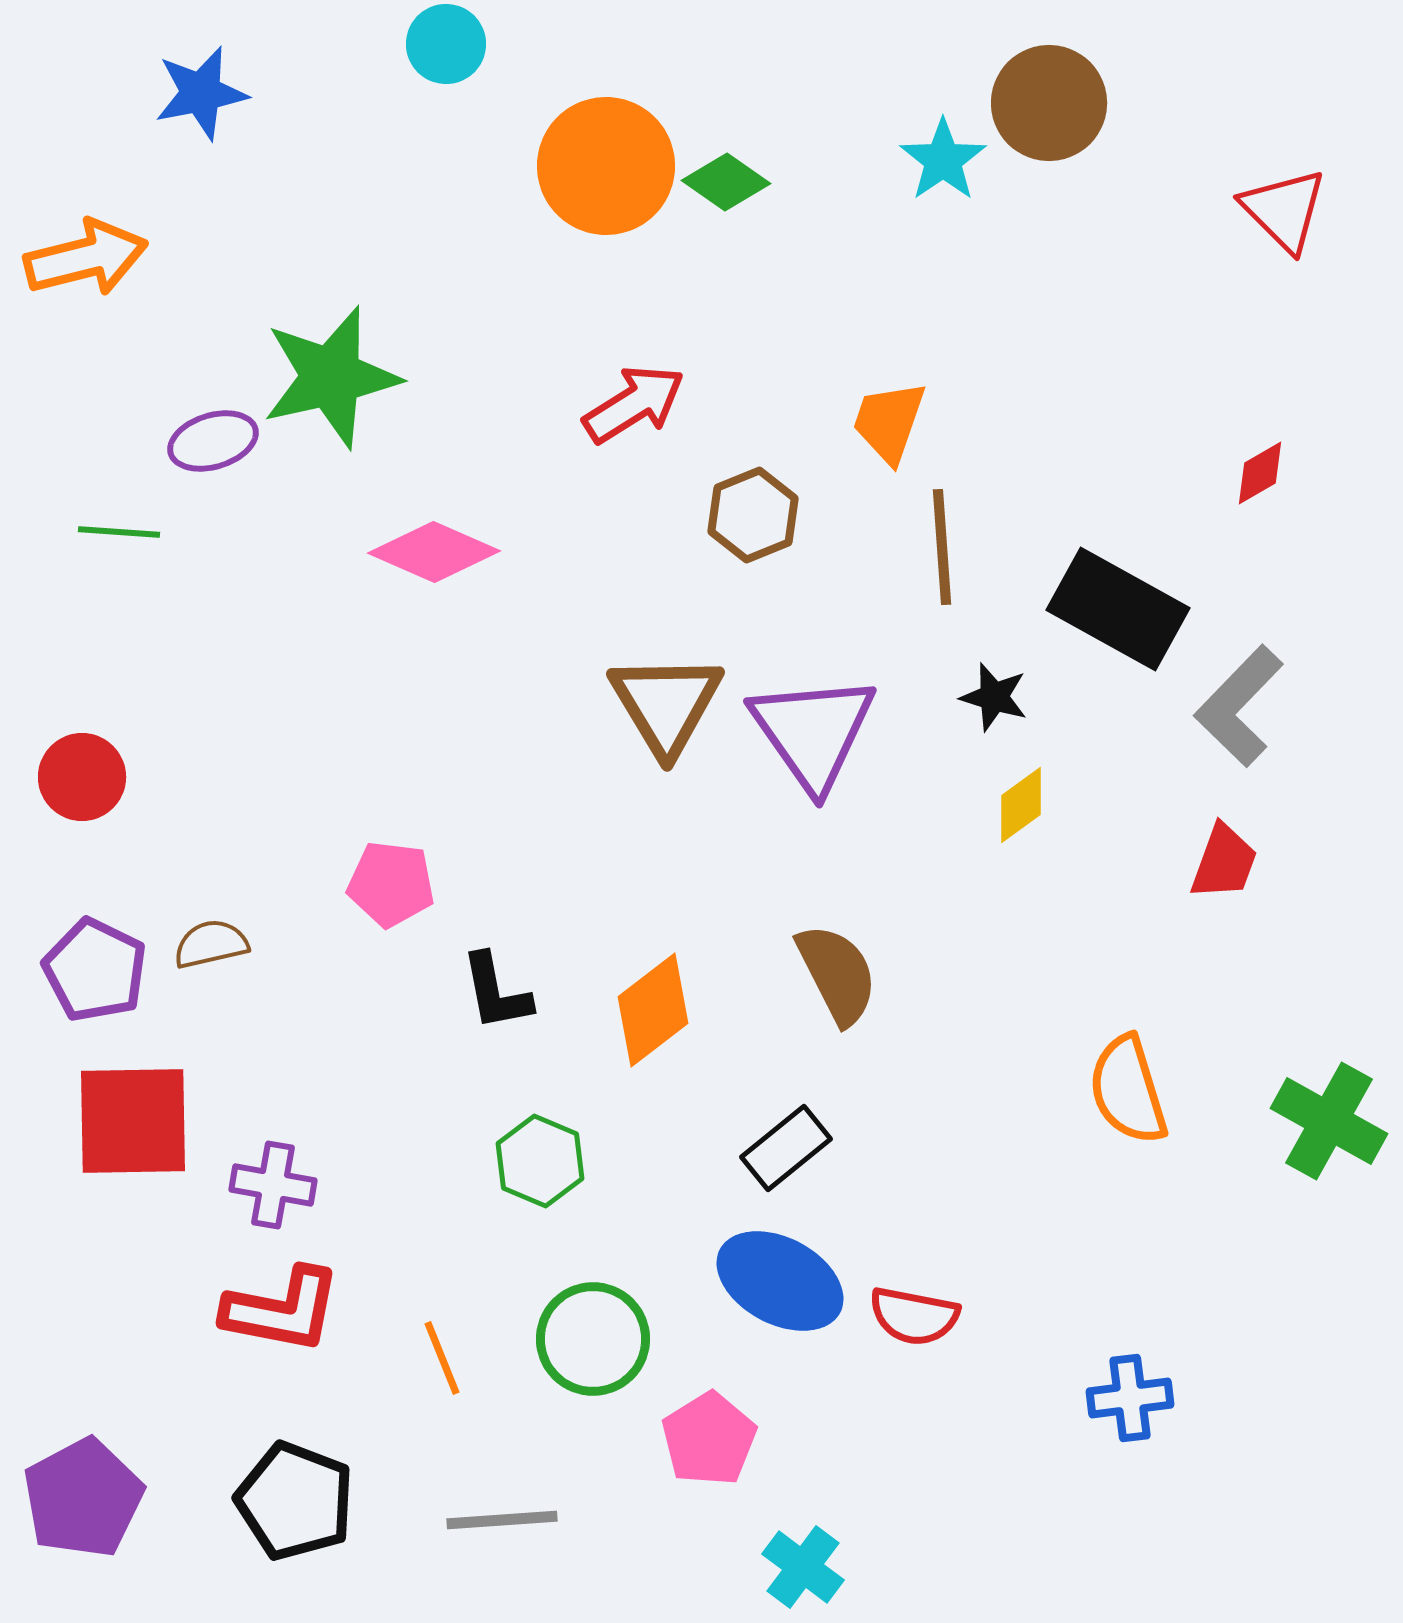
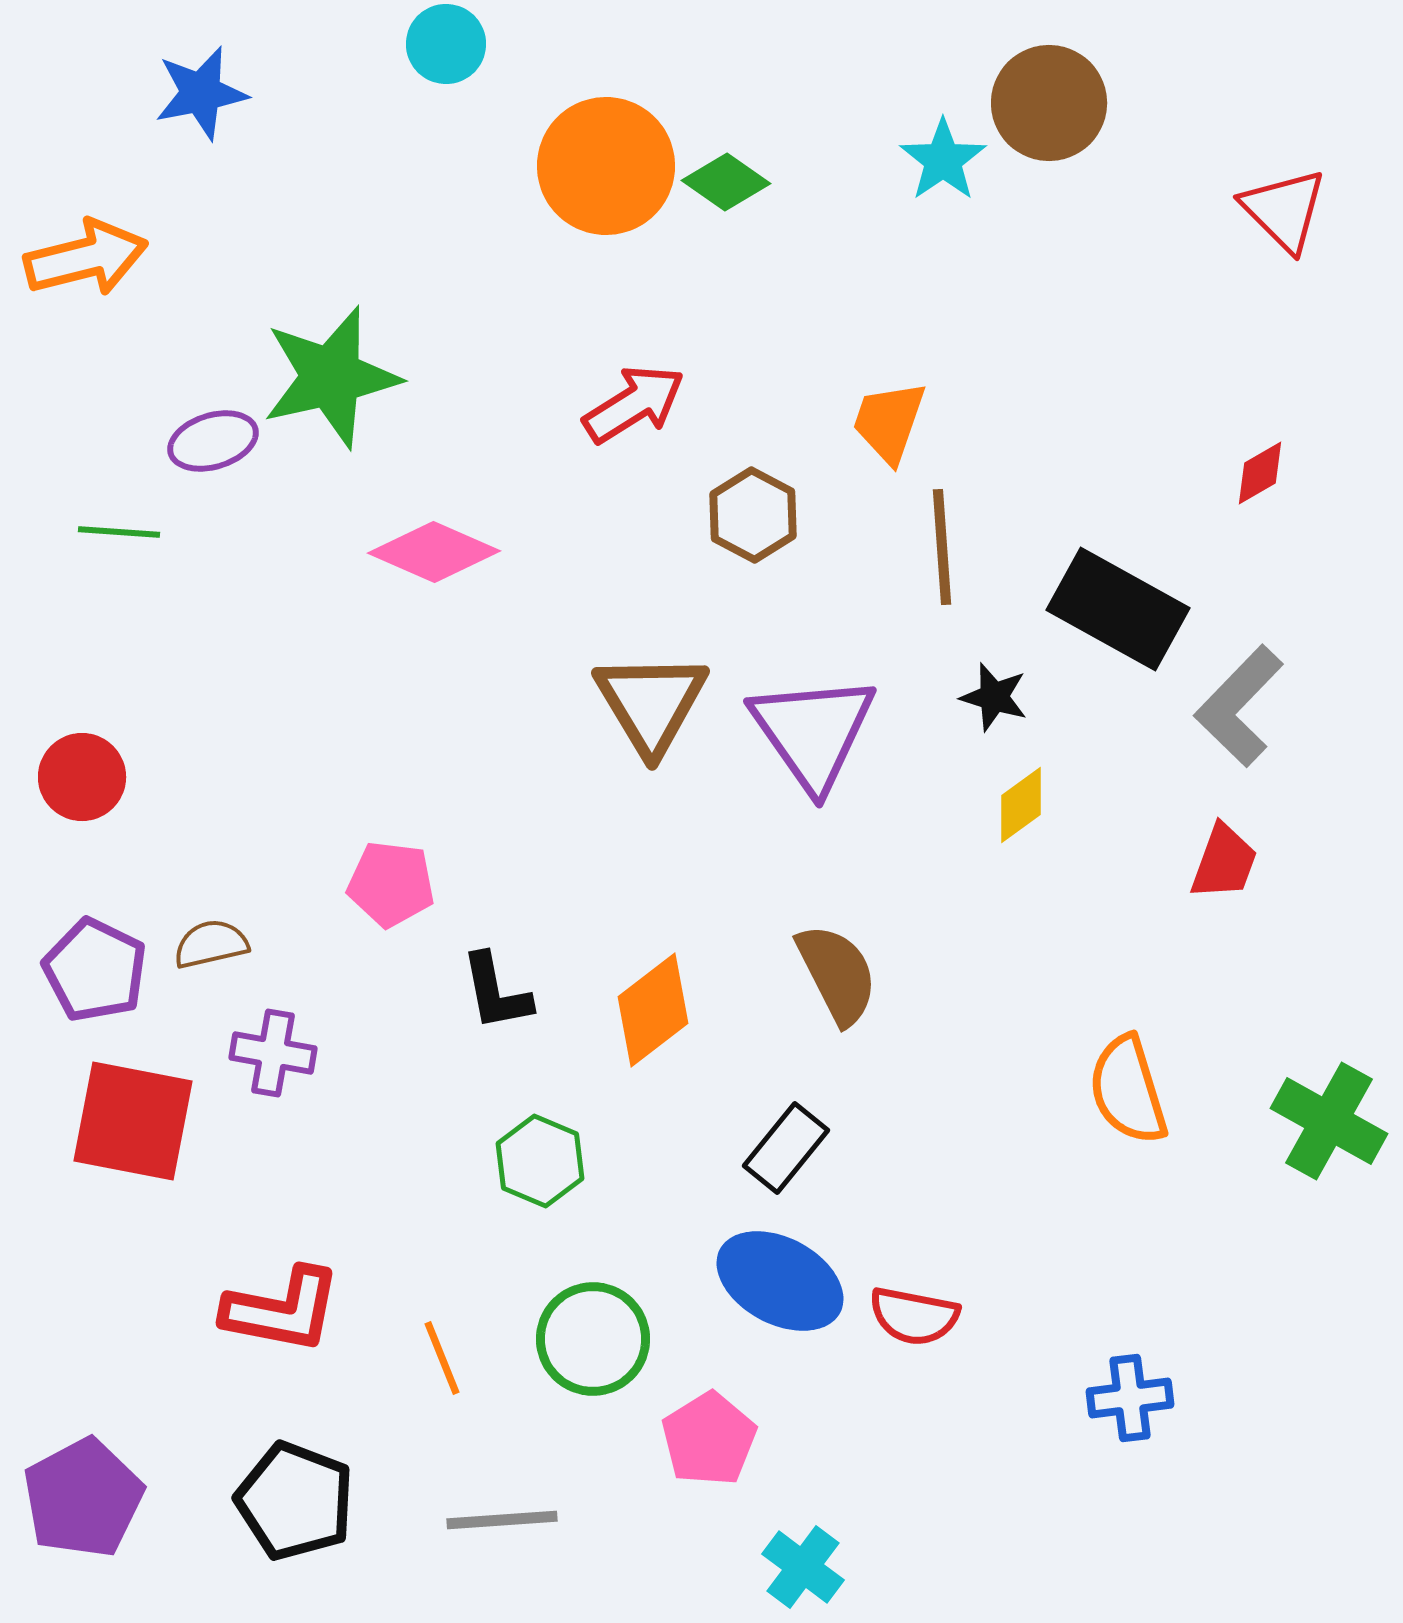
brown hexagon at (753, 515): rotated 10 degrees counterclockwise
brown triangle at (666, 704): moved 15 px left, 1 px up
red square at (133, 1121): rotated 12 degrees clockwise
black rectangle at (786, 1148): rotated 12 degrees counterclockwise
purple cross at (273, 1185): moved 132 px up
